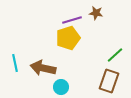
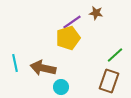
purple line: moved 2 px down; rotated 18 degrees counterclockwise
